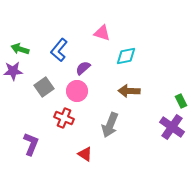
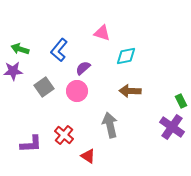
brown arrow: moved 1 px right
red cross: moved 17 px down; rotated 18 degrees clockwise
gray arrow: rotated 145 degrees clockwise
purple L-shape: rotated 65 degrees clockwise
red triangle: moved 3 px right, 2 px down
